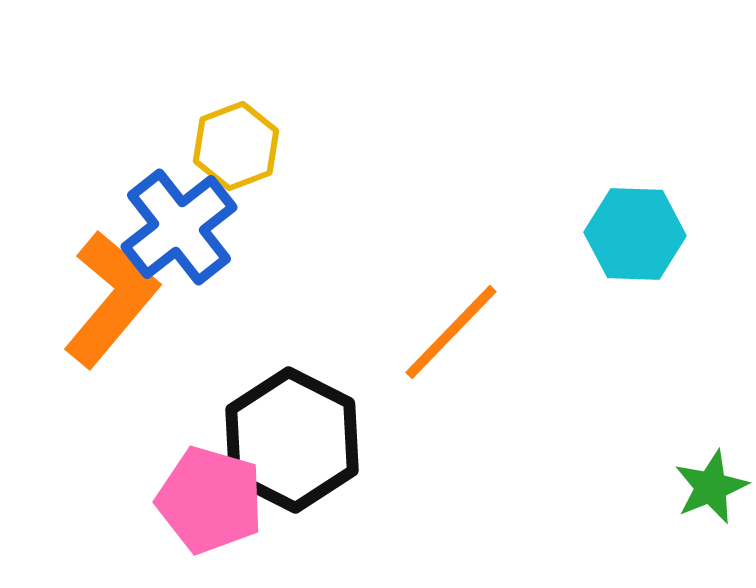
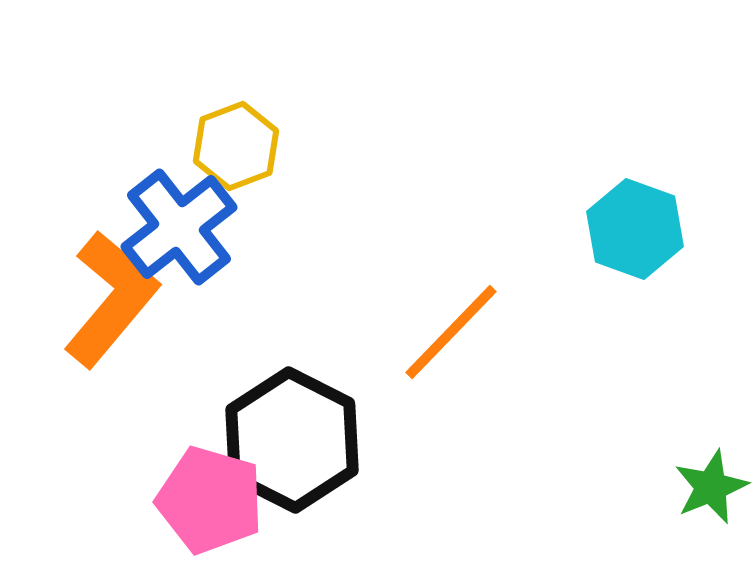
cyan hexagon: moved 5 px up; rotated 18 degrees clockwise
